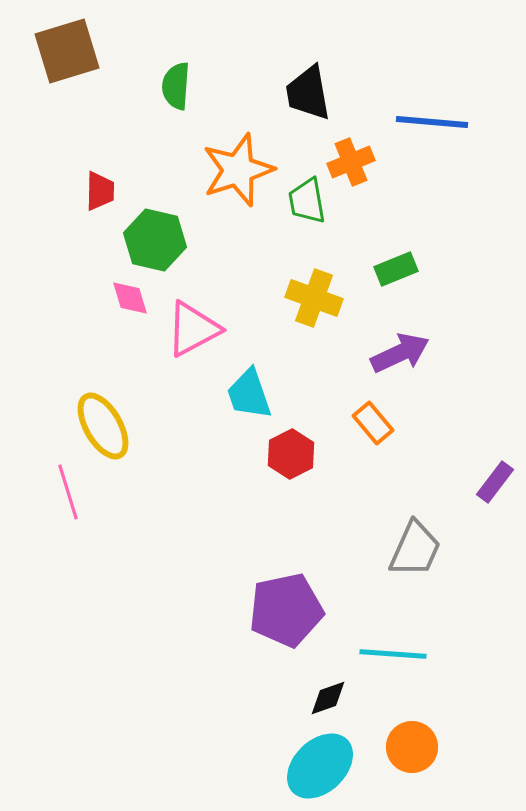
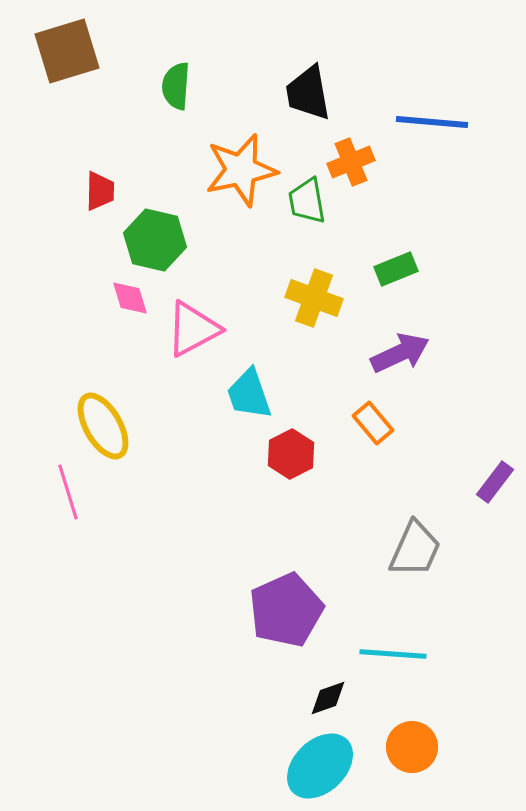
orange star: moved 3 px right; rotated 6 degrees clockwise
purple pentagon: rotated 12 degrees counterclockwise
